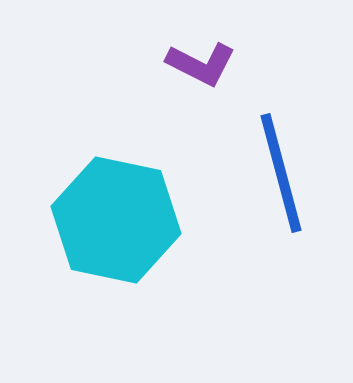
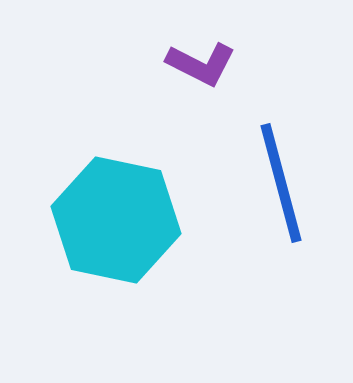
blue line: moved 10 px down
